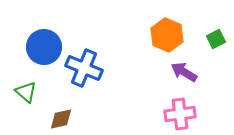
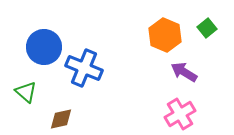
orange hexagon: moved 2 px left
green square: moved 9 px left, 11 px up; rotated 12 degrees counterclockwise
pink cross: rotated 24 degrees counterclockwise
